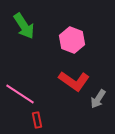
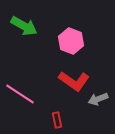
green arrow: rotated 28 degrees counterclockwise
pink hexagon: moved 1 px left, 1 px down
gray arrow: rotated 36 degrees clockwise
red rectangle: moved 20 px right
